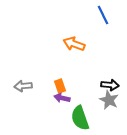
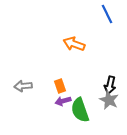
blue line: moved 4 px right, 1 px up
black arrow: rotated 96 degrees clockwise
purple arrow: moved 1 px right, 3 px down; rotated 28 degrees counterclockwise
green semicircle: moved 8 px up
